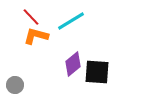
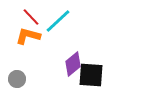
cyan line: moved 13 px left; rotated 12 degrees counterclockwise
orange L-shape: moved 8 px left
black square: moved 6 px left, 3 px down
gray circle: moved 2 px right, 6 px up
